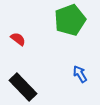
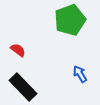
red semicircle: moved 11 px down
